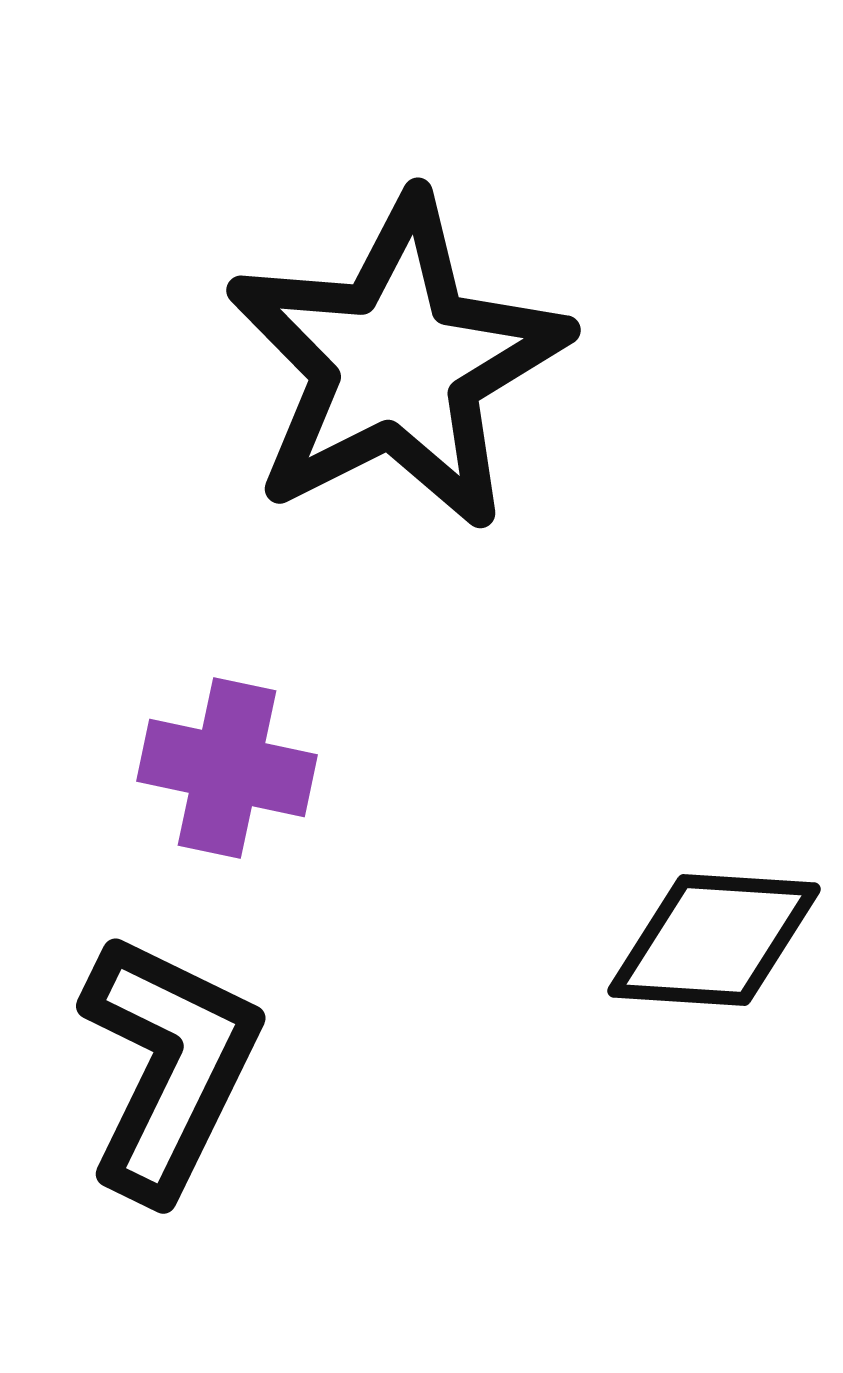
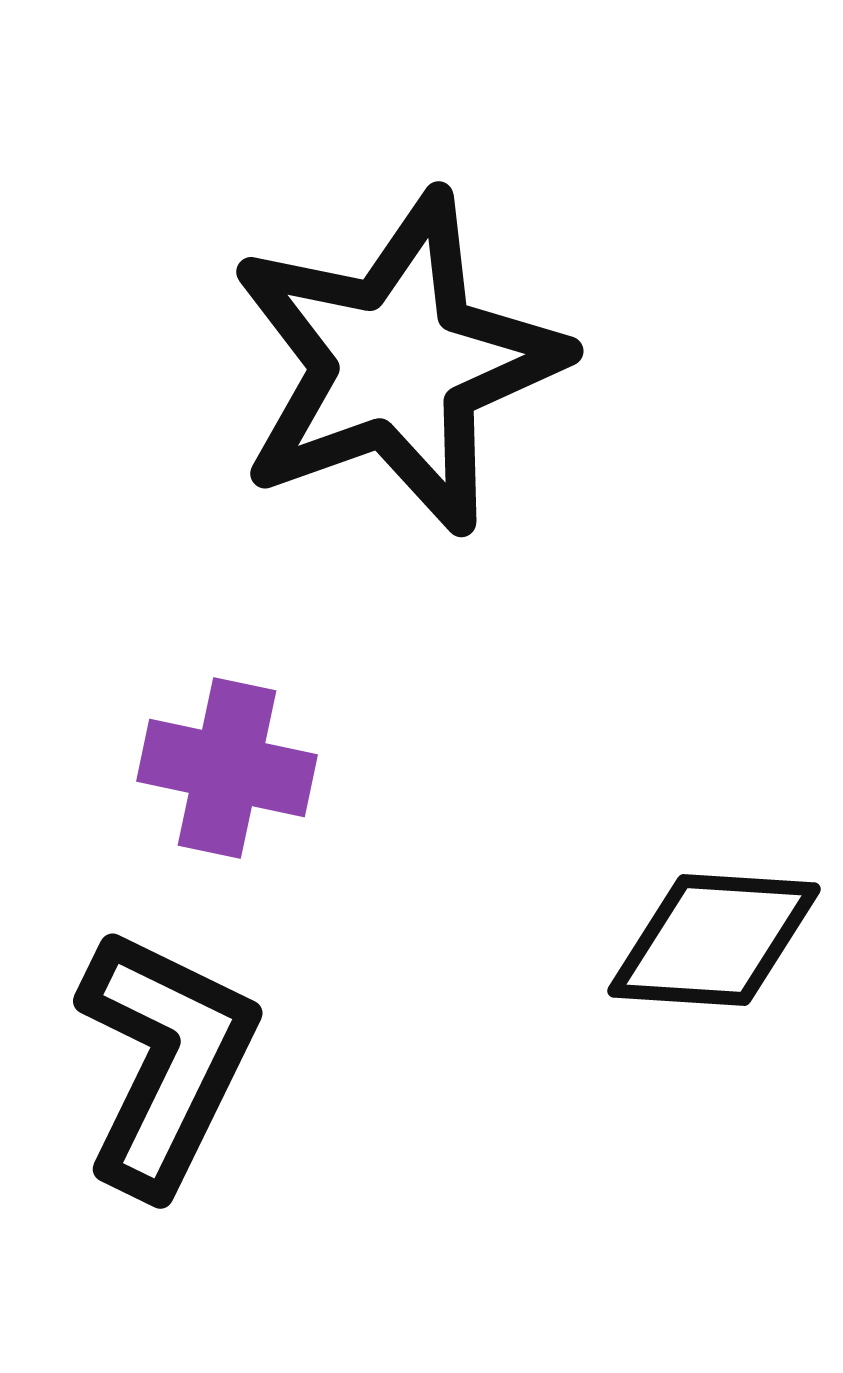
black star: rotated 7 degrees clockwise
black L-shape: moved 3 px left, 5 px up
